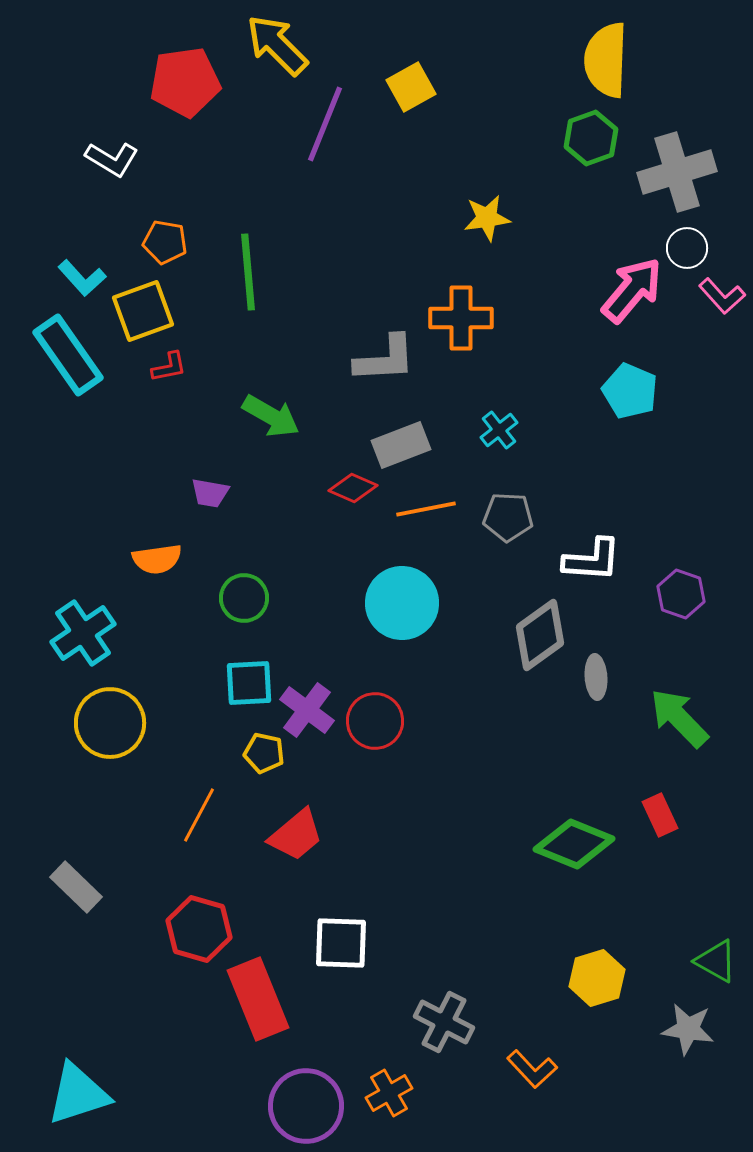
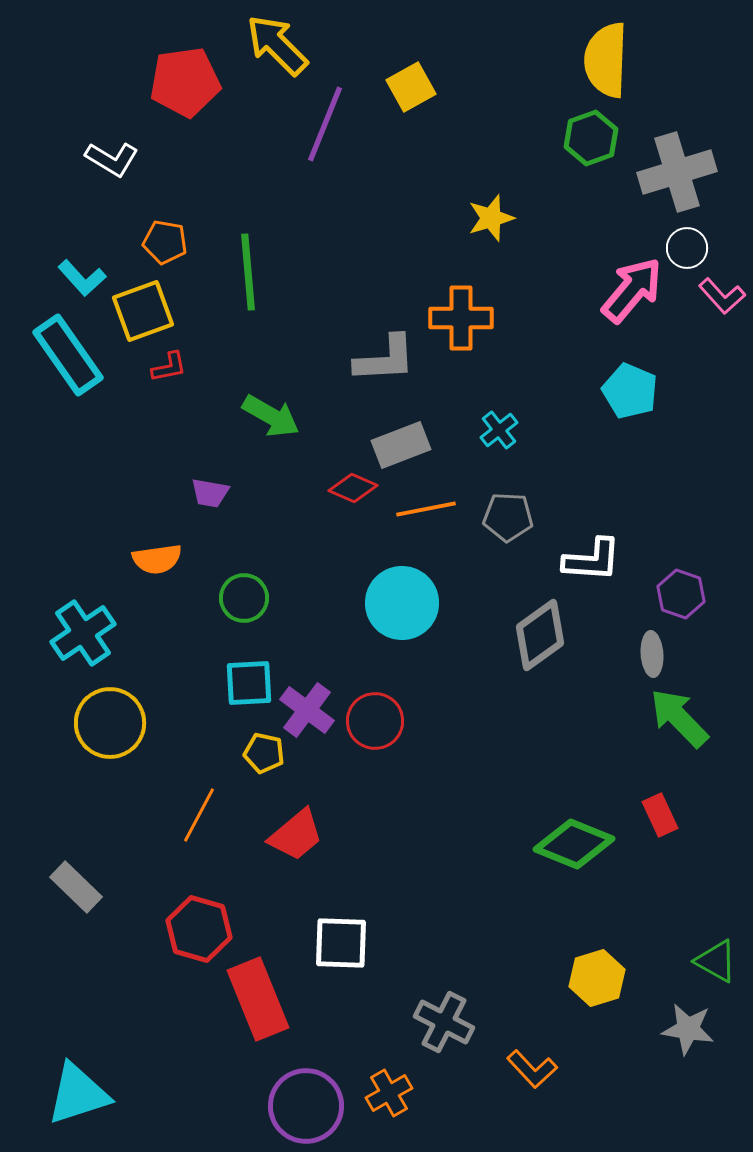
yellow star at (487, 218): moved 4 px right; rotated 9 degrees counterclockwise
gray ellipse at (596, 677): moved 56 px right, 23 px up
